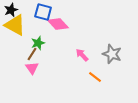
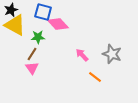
green star: moved 6 px up; rotated 16 degrees clockwise
